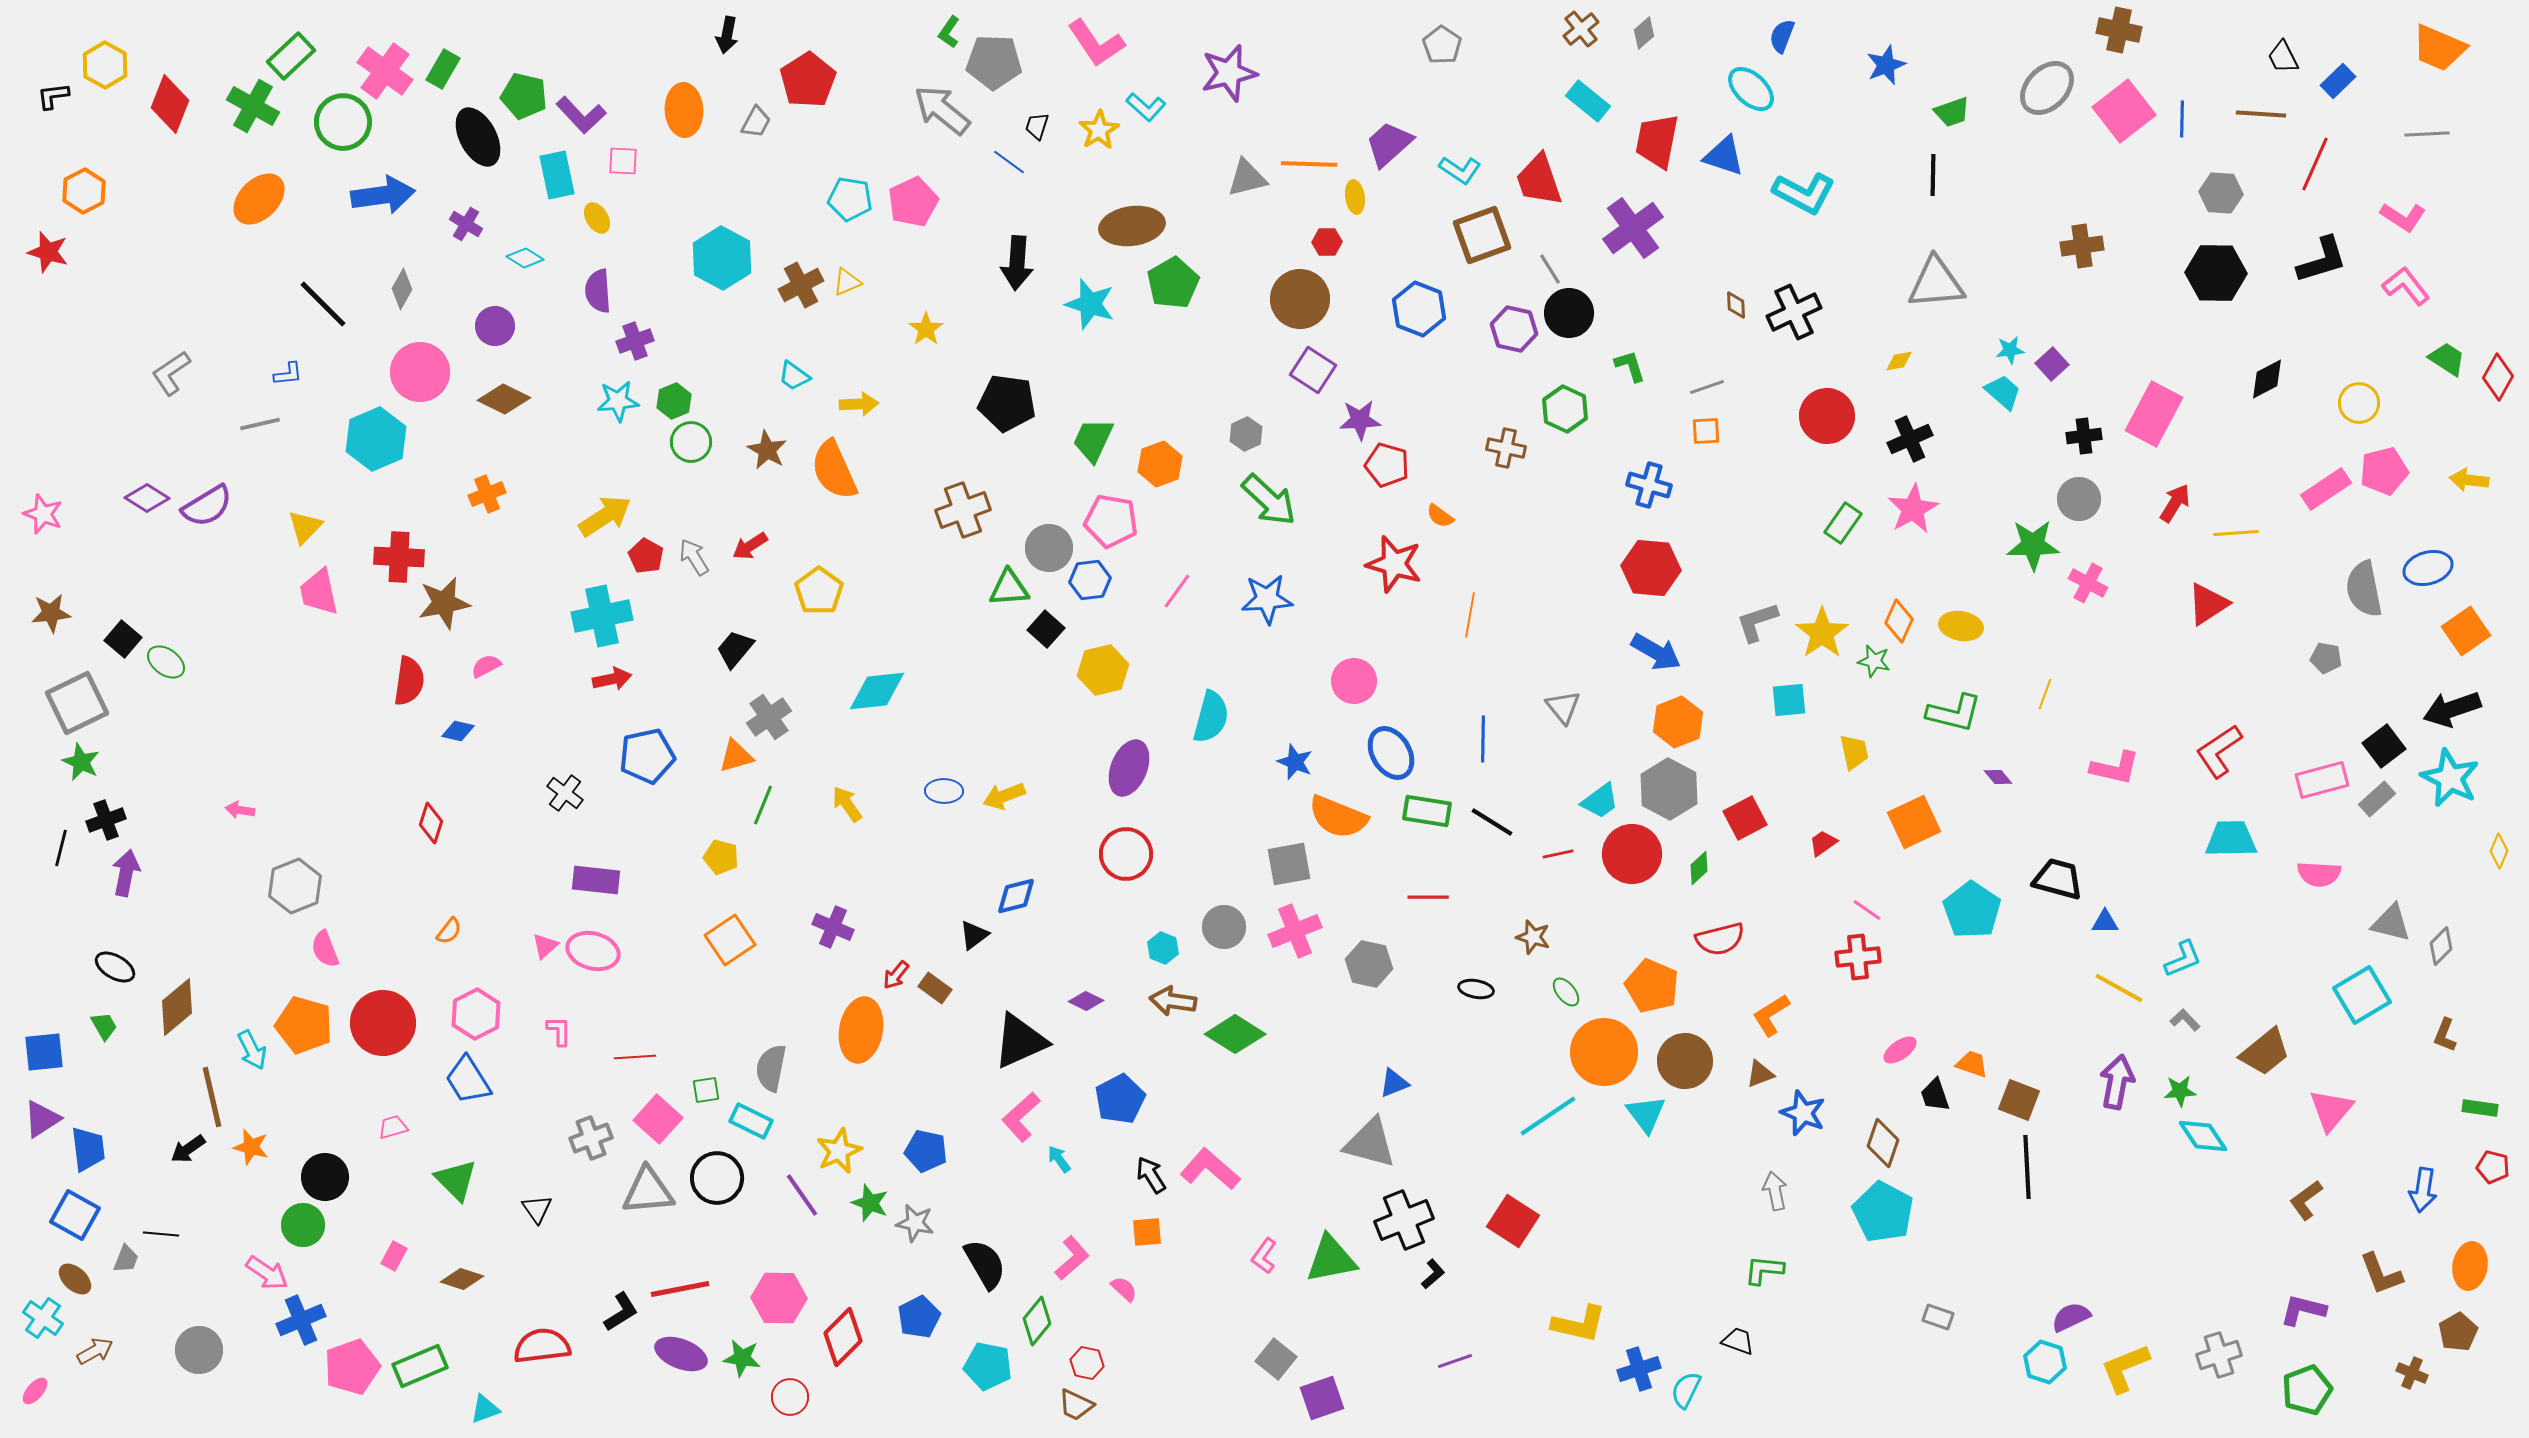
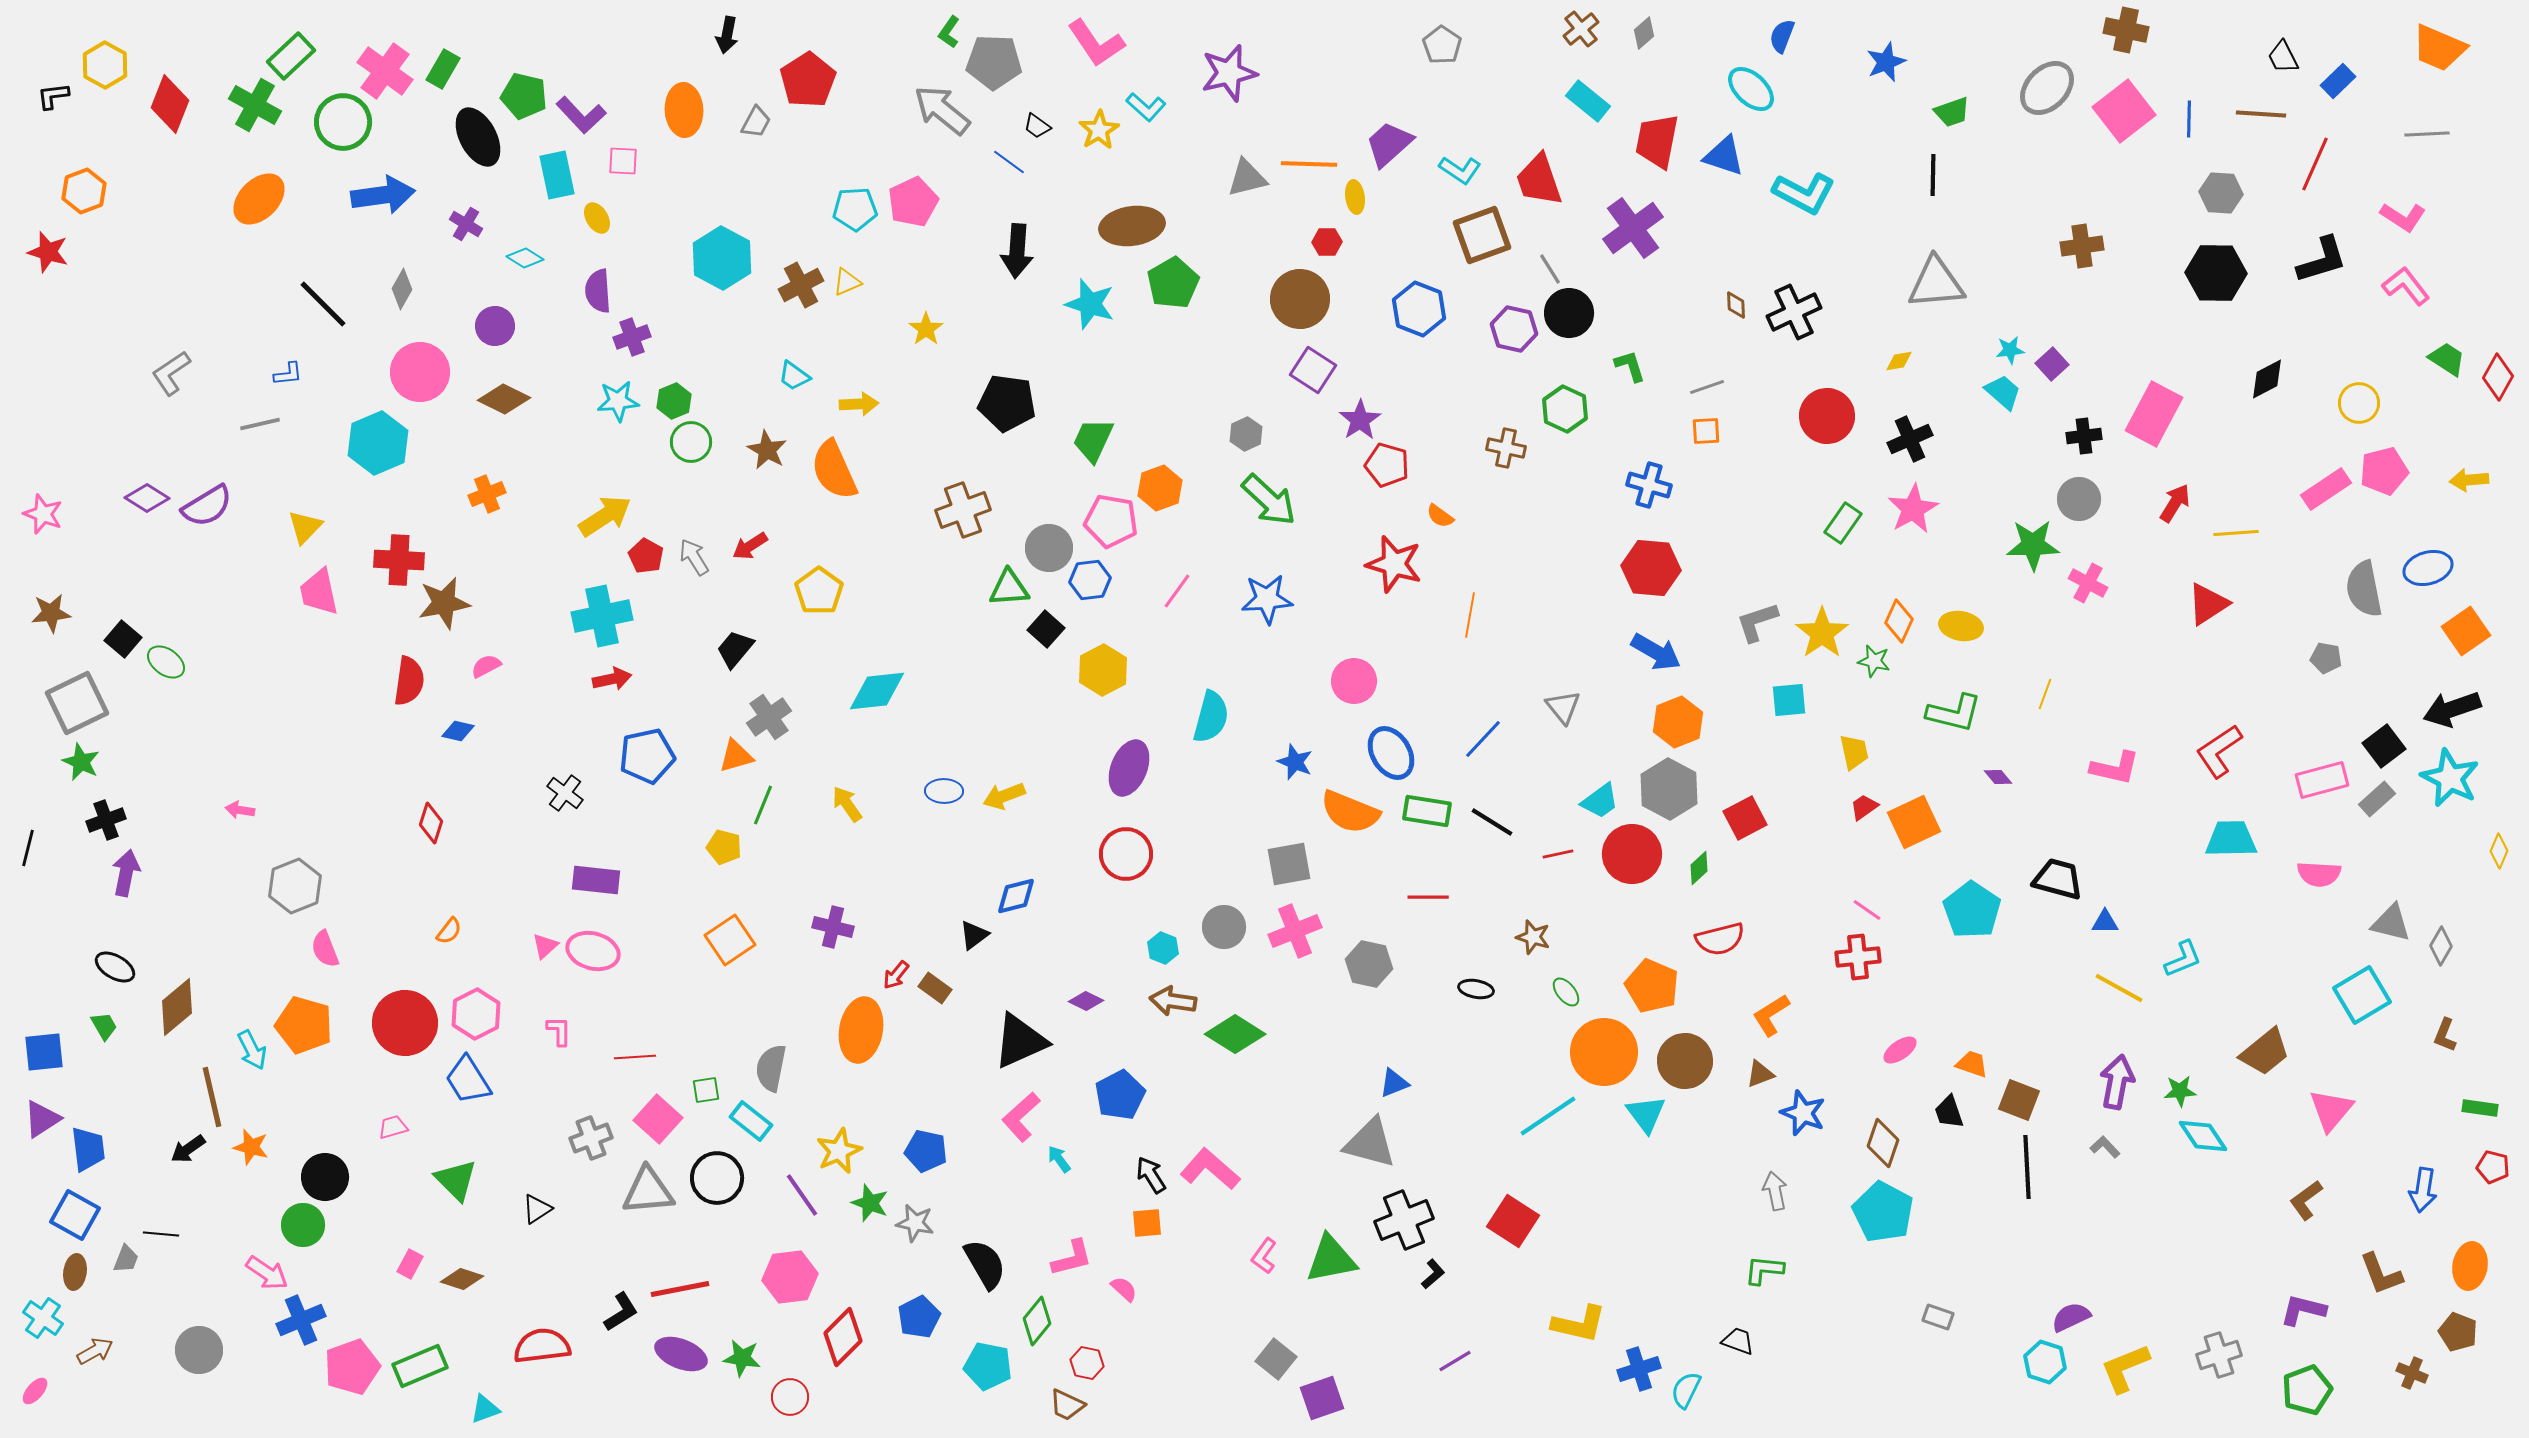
brown cross at (2119, 30): moved 7 px right
blue star at (1886, 65): moved 3 px up
green cross at (253, 106): moved 2 px right, 1 px up
blue line at (2182, 119): moved 7 px right
black trapezoid at (1037, 126): rotated 72 degrees counterclockwise
orange hexagon at (84, 191): rotated 6 degrees clockwise
cyan pentagon at (850, 199): moved 5 px right, 10 px down; rotated 12 degrees counterclockwise
black arrow at (1017, 263): moved 12 px up
purple cross at (635, 341): moved 3 px left, 4 px up
purple star at (1360, 420): rotated 30 degrees counterclockwise
cyan hexagon at (376, 439): moved 2 px right, 4 px down
orange hexagon at (1160, 464): moved 24 px down
yellow arrow at (2469, 480): rotated 12 degrees counterclockwise
red cross at (399, 557): moved 3 px down
yellow hexagon at (1103, 670): rotated 15 degrees counterclockwise
blue line at (1483, 739): rotated 42 degrees clockwise
orange semicircle at (1338, 817): moved 12 px right, 5 px up
red trapezoid at (1823, 843): moved 41 px right, 36 px up
black line at (61, 848): moved 33 px left
yellow pentagon at (721, 857): moved 3 px right, 10 px up
purple cross at (833, 927): rotated 9 degrees counterclockwise
gray diamond at (2441, 946): rotated 15 degrees counterclockwise
gray L-shape at (2185, 1020): moved 80 px left, 127 px down
red circle at (383, 1023): moved 22 px right
black trapezoid at (1935, 1095): moved 14 px right, 17 px down
blue pentagon at (1120, 1099): moved 4 px up
cyan rectangle at (751, 1121): rotated 12 degrees clockwise
black triangle at (537, 1209): rotated 32 degrees clockwise
orange square at (1147, 1232): moved 9 px up
pink rectangle at (394, 1256): moved 16 px right, 8 px down
pink L-shape at (1072, 1258): rotated 27 degrees clockwise
brown ellipse at (75, 1279): moved 7 px up; rotated 56 degrees clockwise
pink hexagon at (779, 1298): moved 11 px right, 21 px up; rotated 8 degrees counterclockwise
brown pentagon at (2458, 1332): rotated 21 degrees counterclockwise
purple line at (1455, 1361): rotated 12 degrees counterclockwise
brown trapezoid at (1076, 1405): moved 9 px left
